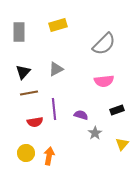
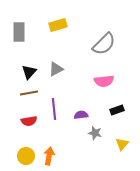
black triangle: moved 6 px right
purple semicircle: rotated 24 degrees counterclockwise
red semicircle: moved 6 px left, 1 px up
gray star: rotated 24 degrees counterclockwise
yellow circle: moved 3 px down
